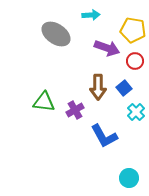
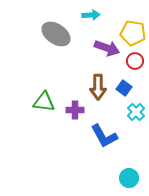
yellow pentagon: moved 3 px down
blue square: rotated 14 degrees counterclockwise
purple cross: rotated 30 degrees clockwise
